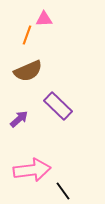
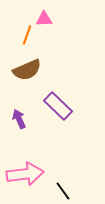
brown semicircle: moved 1 px left, 1 px up
purple arrow: rotated 72 degrees counterclockwise
pink arrow: moved 7 px left, 4 px down
